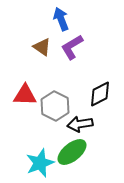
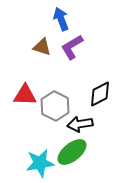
brown triangle: rotated 18 degrees counterclockwise
cyan star: rotated 12 degrees clockwise
